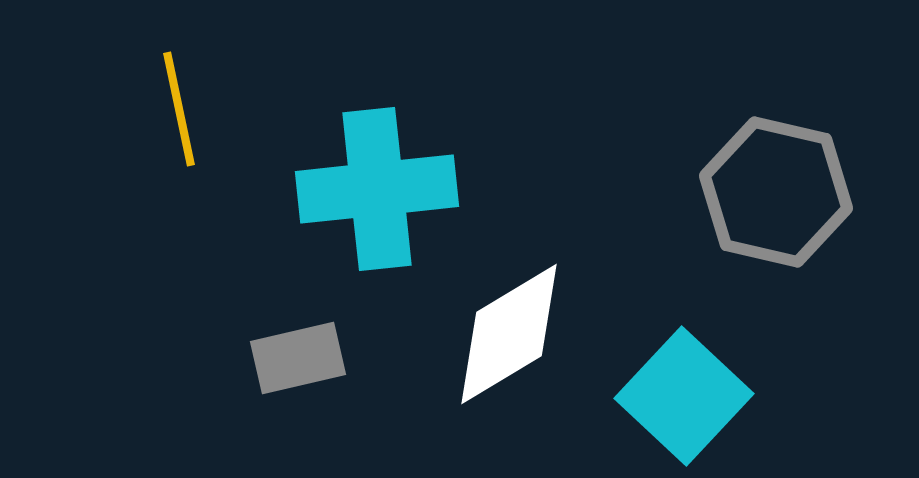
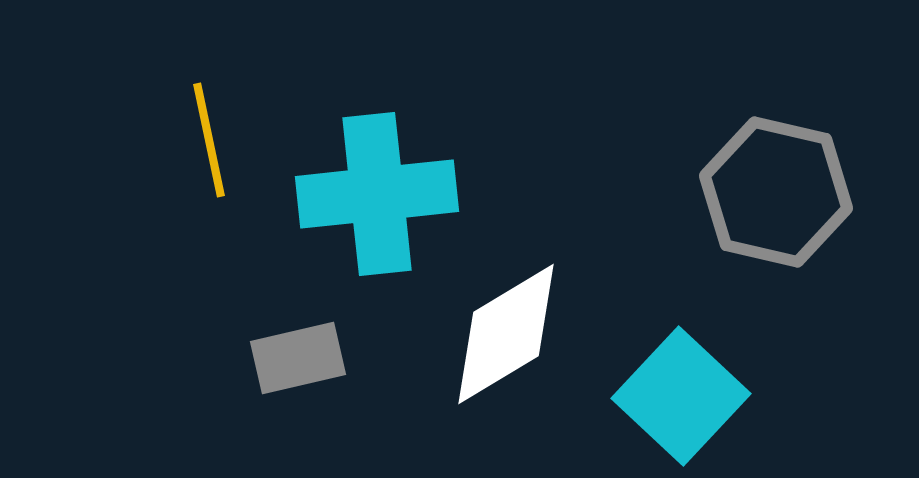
yellow line: moved 30 px right, 31 px down
cyan cross: moved 5 px down
white diamond: moved 3 px left
cyan square: moved 3 px left
